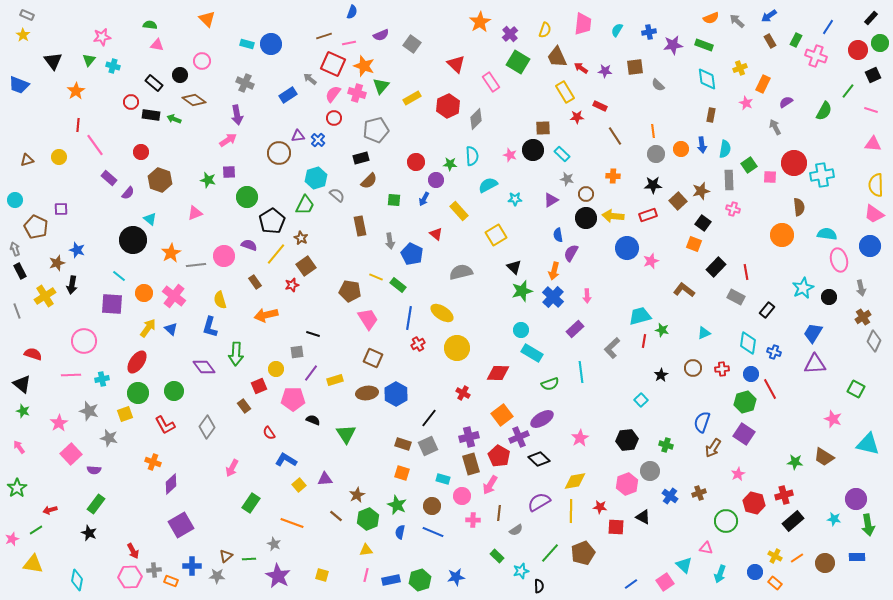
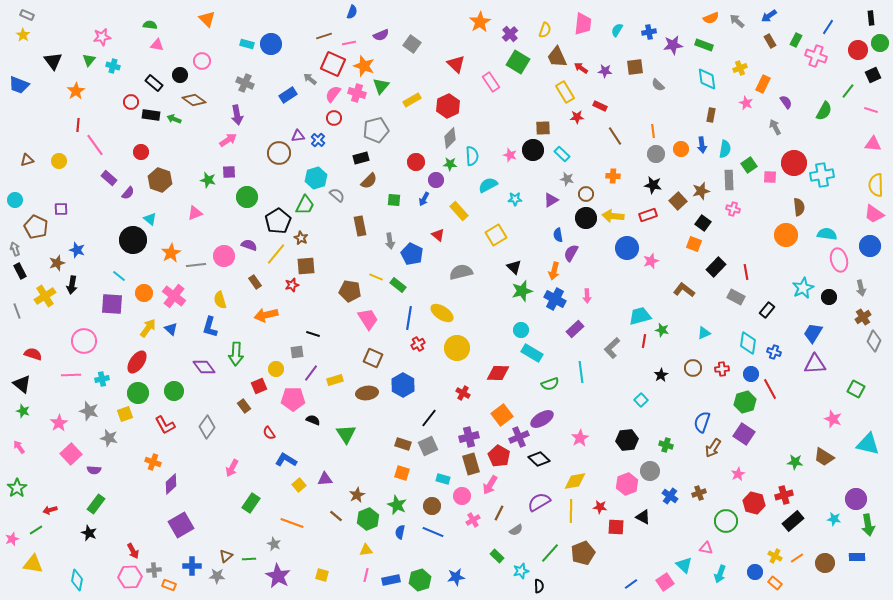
black rectangle at (871, 18): rotated 48 degrees counterclockwise
yellow rectangle at (412, 98): moved 2 px down
purple semicircle at (786, 102): rotated 88 degrees clockwise
gray diamond at (476, 119): moved 26 px left, 19 px down
yellow circle at (59, 157): moved 4 px down
black star at (653, 185): rotated 12 degrees clockwise
black pentagon at (272, 221): moved 6 px right
red triangle at (436, 234): moved 2 px right, 1 px down
orange circle at (782, 235): moved 4 px right
brown square at (306, 266): rotated 30 degrees clockwise
blue cross at (553, 297): moved 2 px right, 2 px down; rotated 15 degrees counterclockwise
blue hexagon at (396, 394): moved 7 px right, 9 px up
brown line at (499, 513): rotated 21 degrees clockwise
pink cross at (473, 520): rotated 32 degrees counterclockwise
orange rectangle at (171, 581): moved 2 px left, 4 px down
